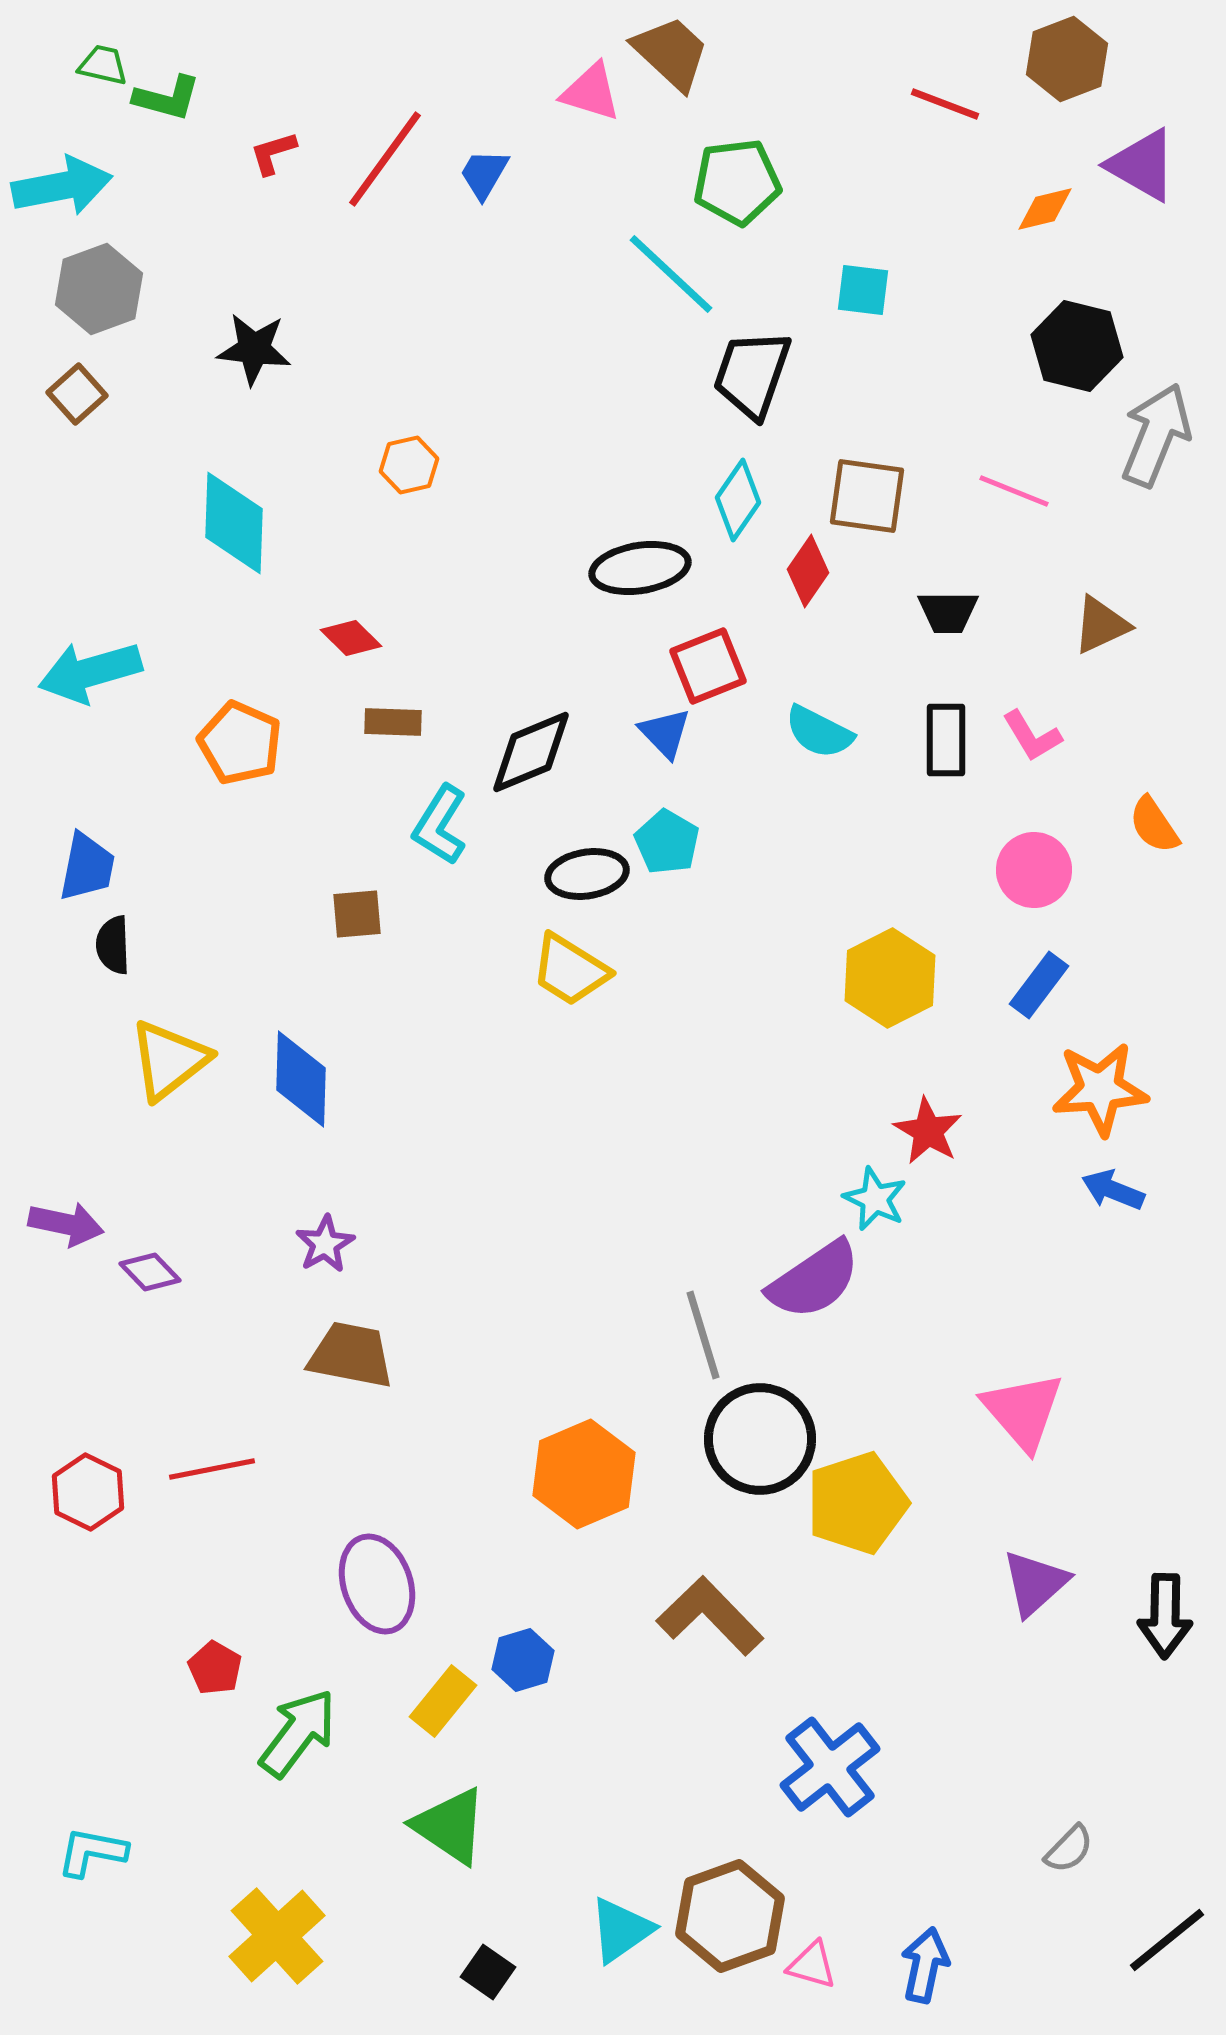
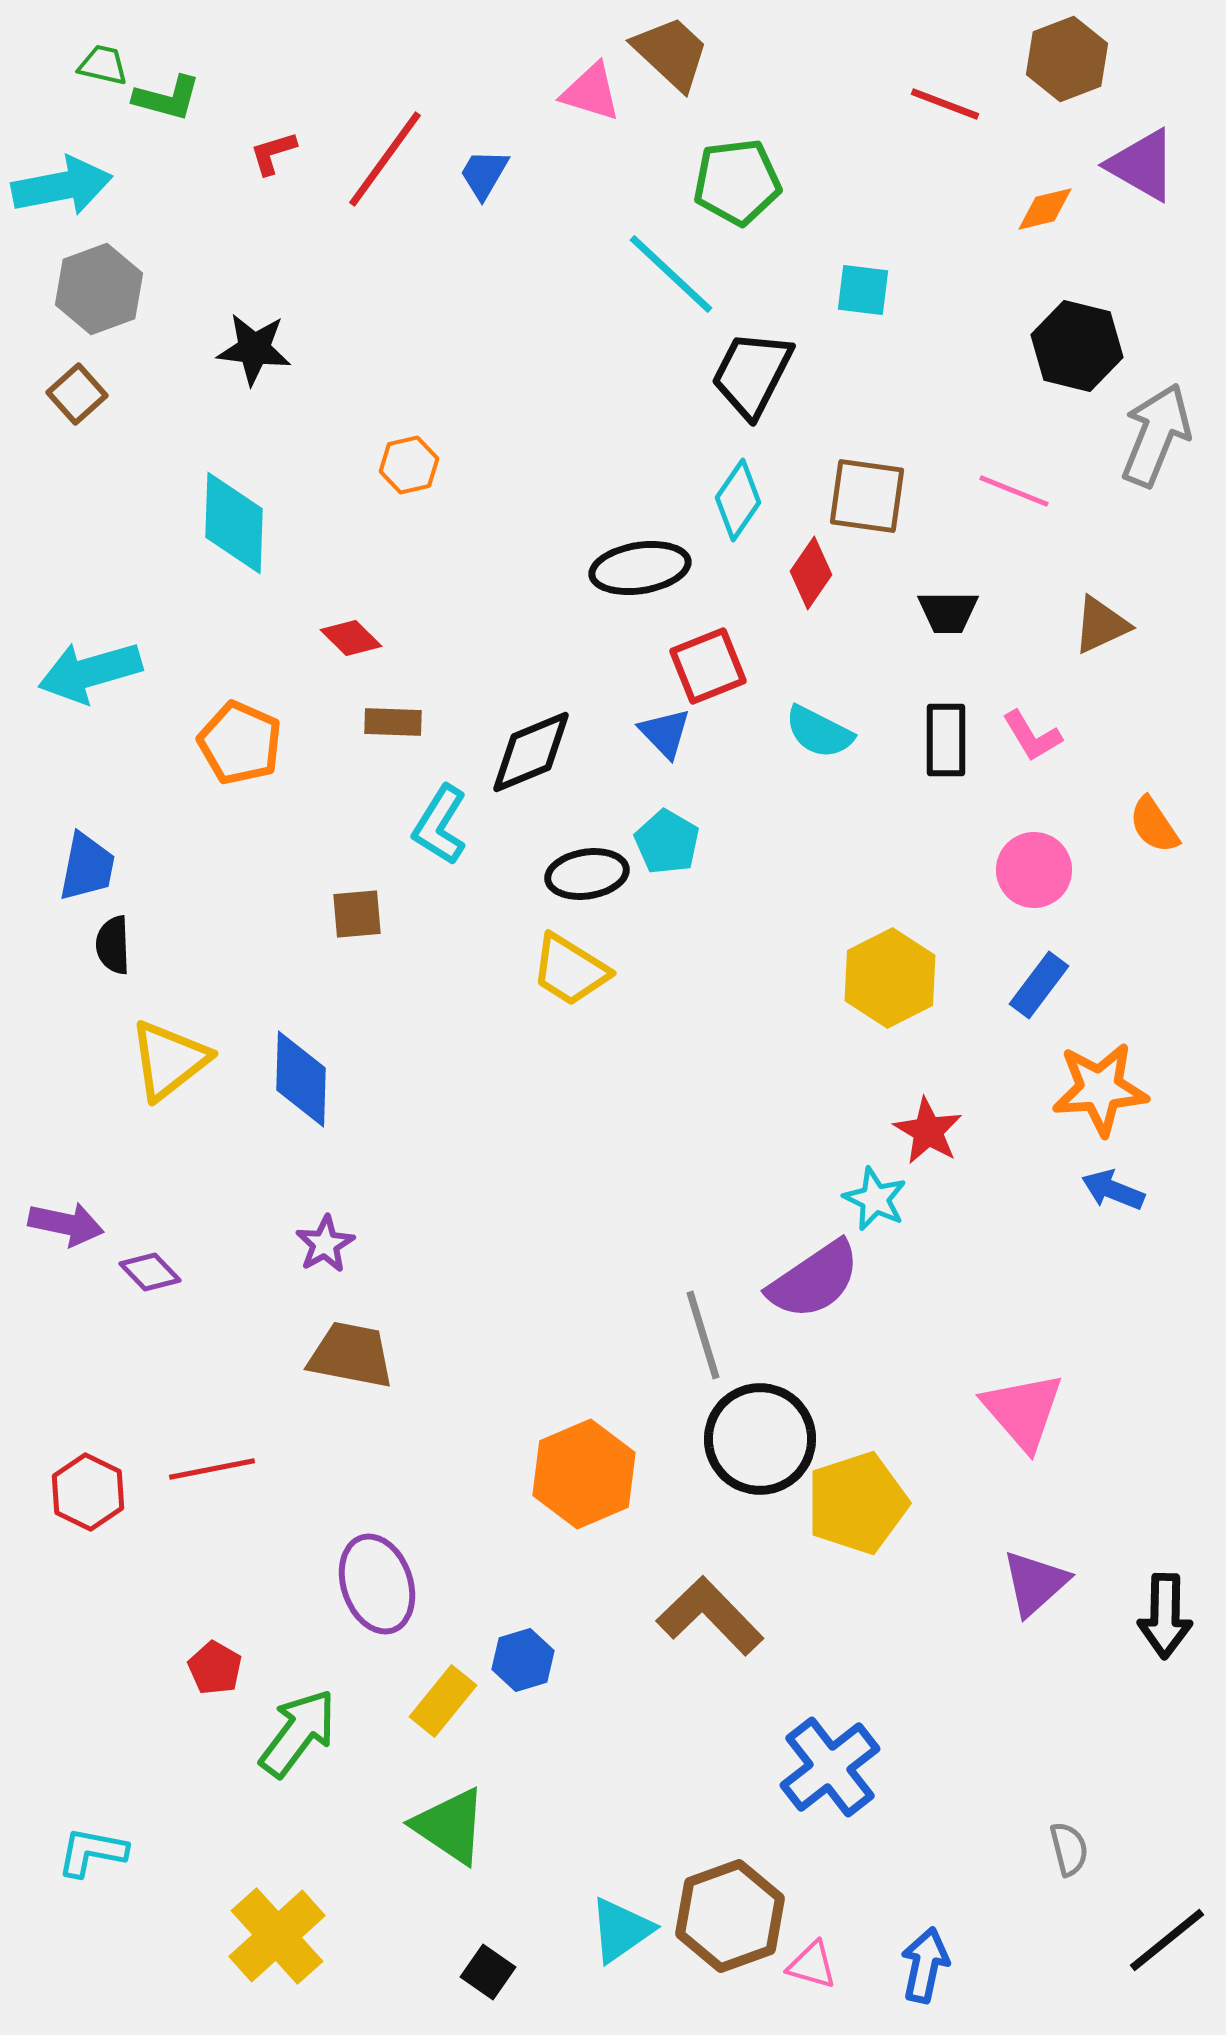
black trapezoid at (752, 374): rotated 8 degrees clockwise
red diamond at (808, 571): moved 3 px right, 2 px down
gray semicircle at (1069, 1849): rotated 58 degrees counterclockwise
